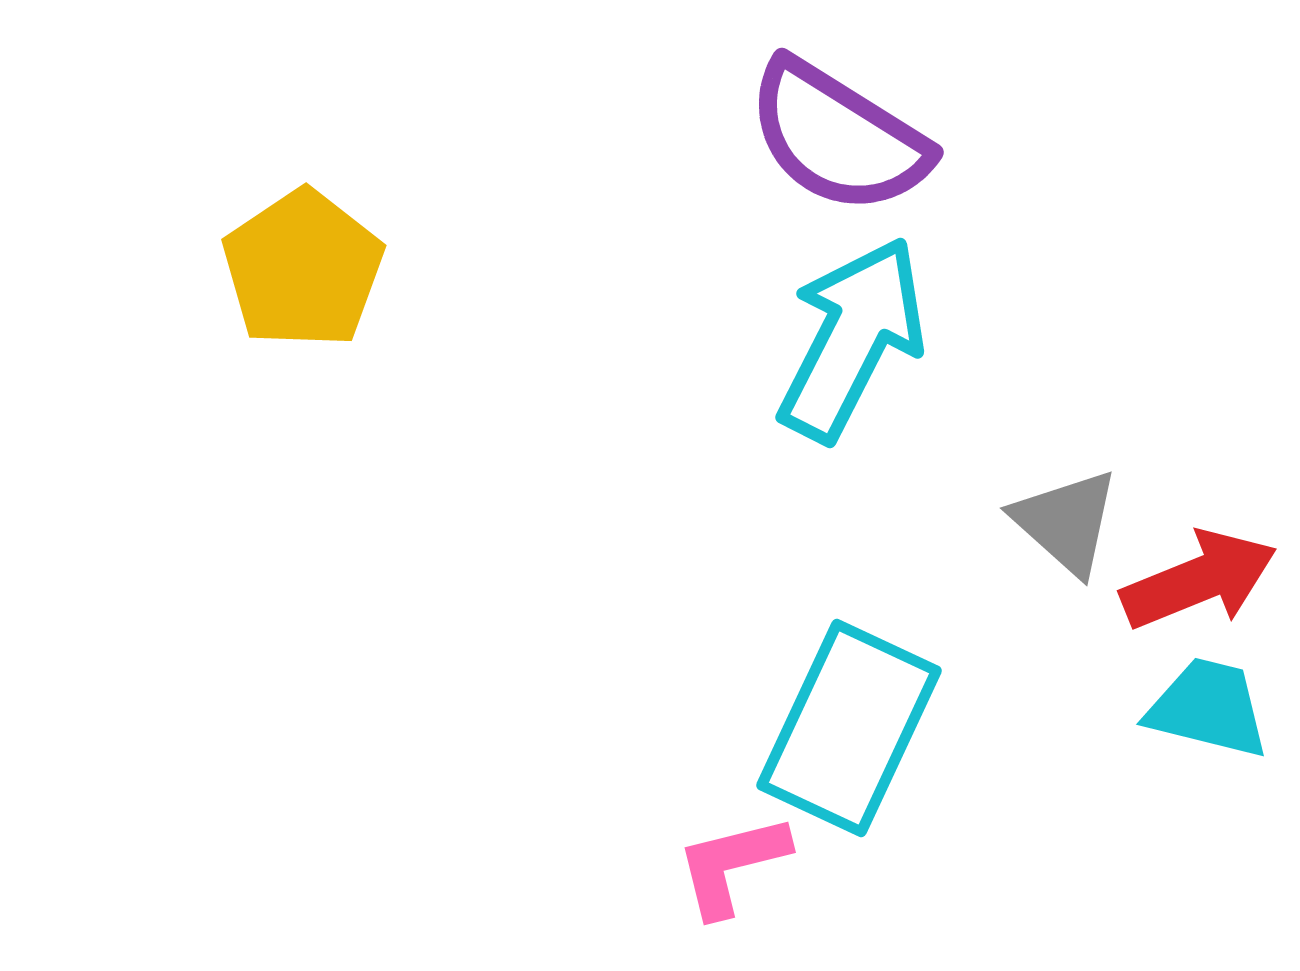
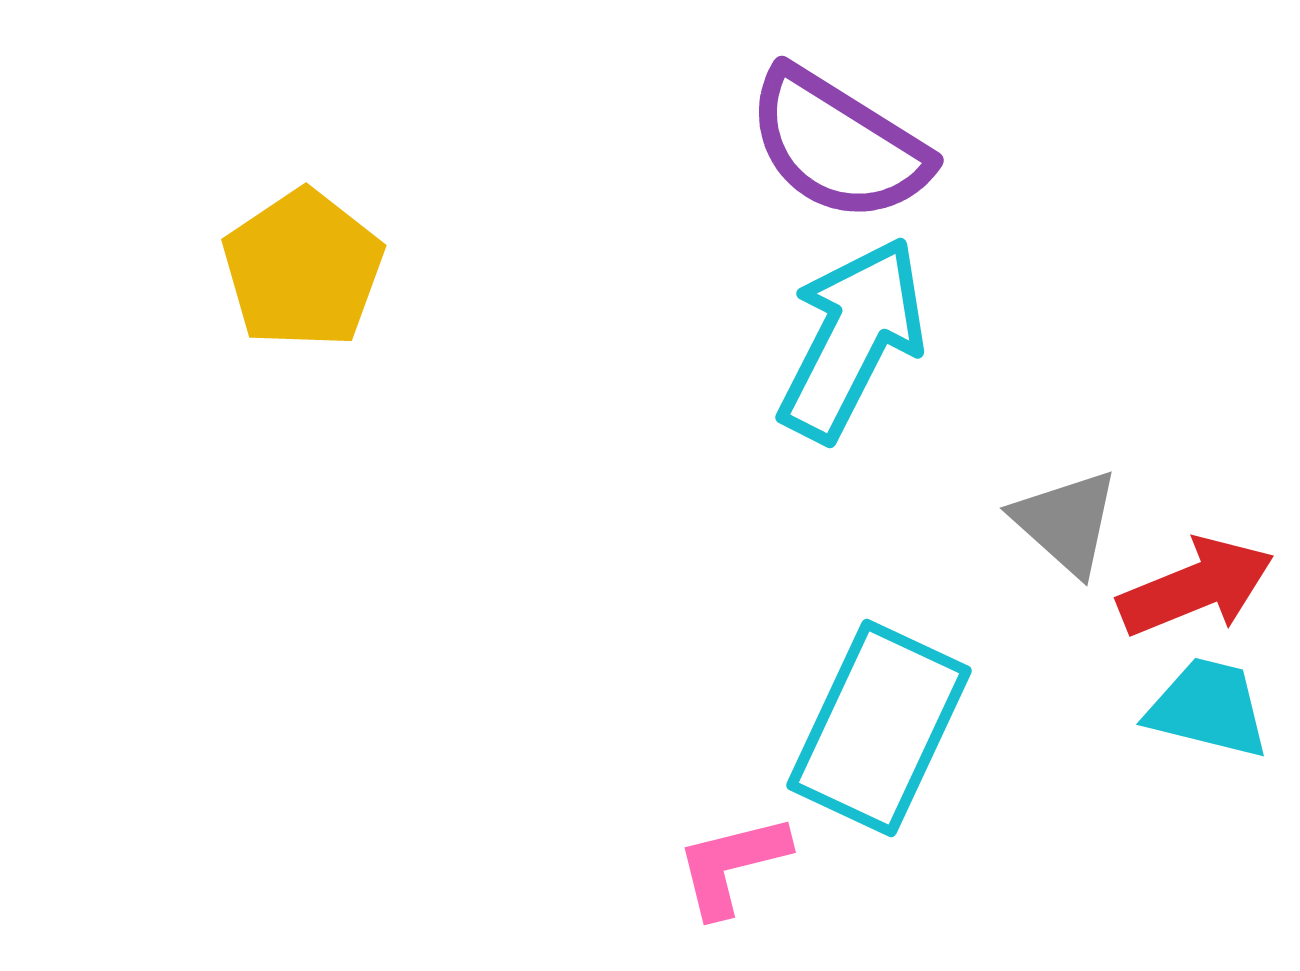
purple semicircle: moved 8 px down
red arrow: moved 3 px left, 7 px down
cyan rectangle: moved 30 px right
